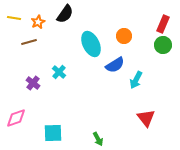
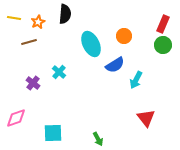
black semicircle: rotated 30 degrees counterclockwise
